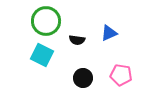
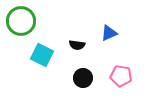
green circle: moved 25 px left
black semicircle: moved 5 px down
pink pentagon: moved 1 px down
